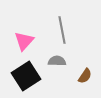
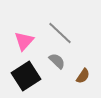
gray line: moved 2 px left, 3 px down; rotated 36 degrees counterclockwise
gray semicircle: rotated 42 degrees clockwise
brown semicircle: moved 2 px left
